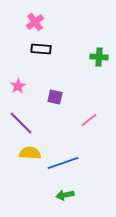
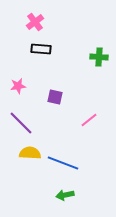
pink star: rotated 21 degrees clockwise
blue line: rotated 40 degrees clockwise
